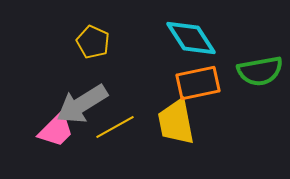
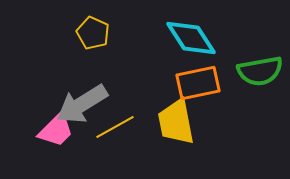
yellow pentagon: moved 9 px up
